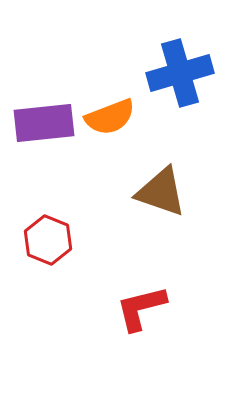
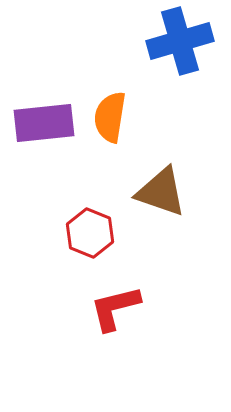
blue cross: moved 32 px up
orange semicircle: rotated 120 degrees clockwise
red hexagon: moved 42 px right, 7 px up
red L-shape: moved 26 px left
